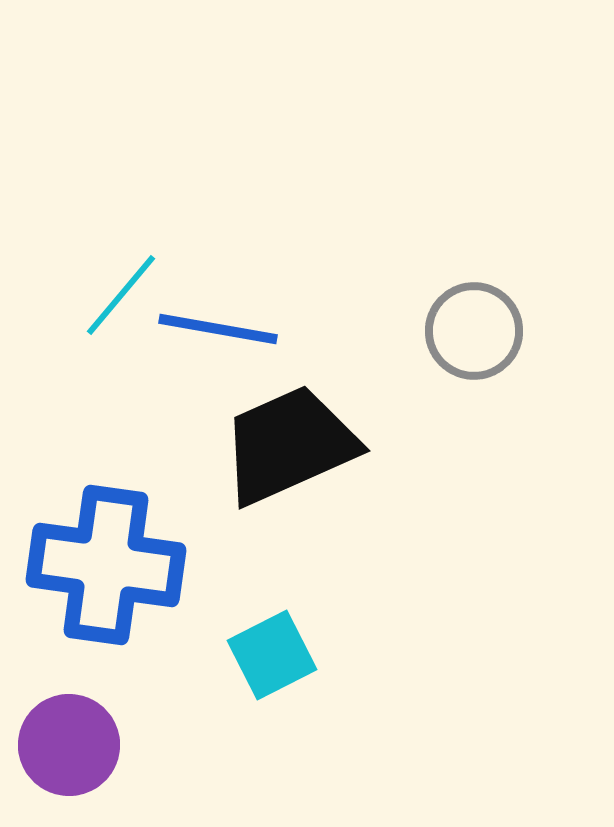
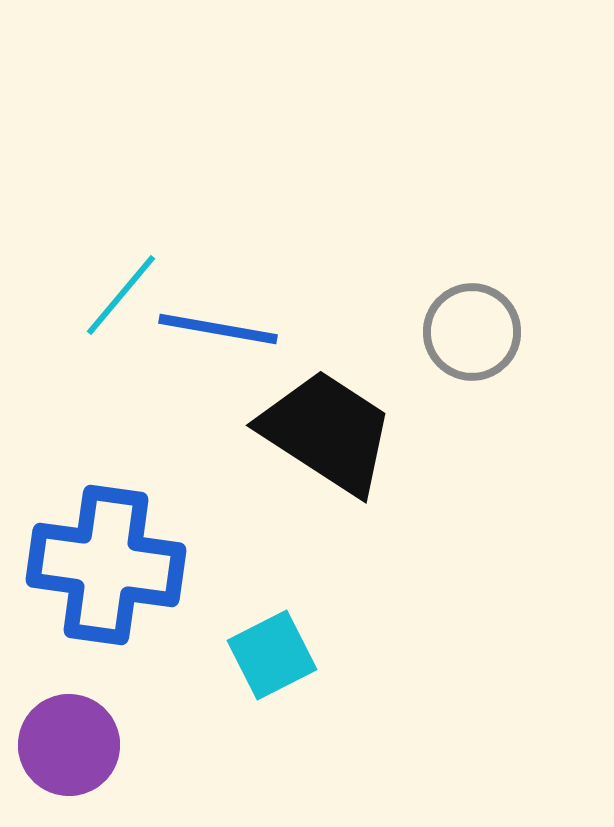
gray circle: moved 2 px left, 1 px down
black trapezoid: moved 38 px right, 13 px up; rotated 57 degrees clockwise
